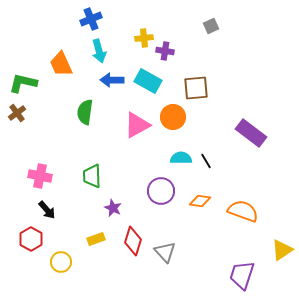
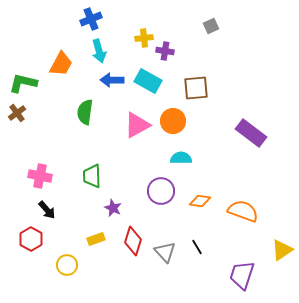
orange trapezoid: rotated 128 degrees counterclockwise
orange circle: moved 4 px down
black line: moved 9 px left, 86 px down
yellow circle: moved 6 px right, 3 px down
